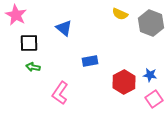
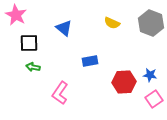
yellow semicircle: moved 8 px left, 9 px down
red hexagon: rotated 25 degrees clockwise
